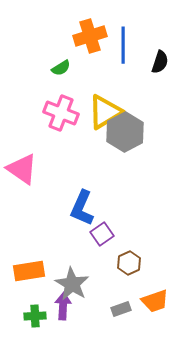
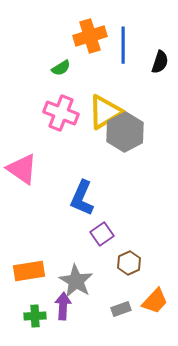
blue L-shape: moved 10 px up
gray star: moved 4 px right, 3 px up
orange trapezoid: rotated 28 degrees counterclockwise
